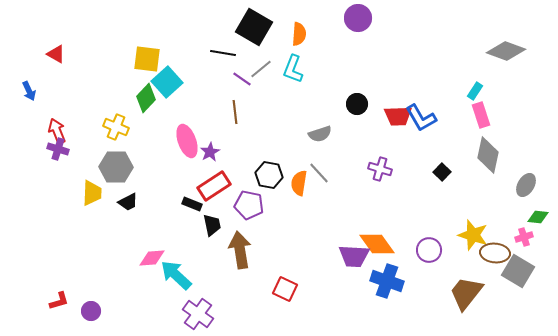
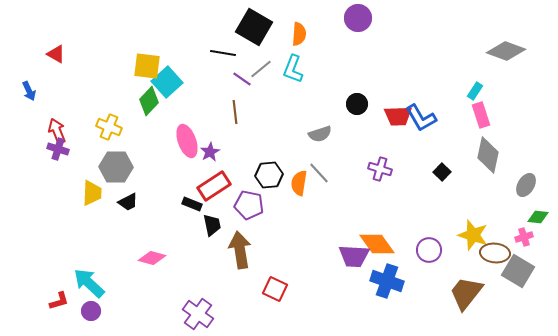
yellow square at (147, 59): moved 7 px down
green diamond at (146, 98): moved 3 px right, 3 px down
yellow cross at (116, 127): moved 7 px left
black hexagon at (269, 175): rotated 16 degrees counterclockwise
pink diamond at (152, 258): rotated 20 degrees clockwise
cyan arrow at (176, 275): moved 87 px left, 8 px down
red square at (285, 289): moved 10 px left
